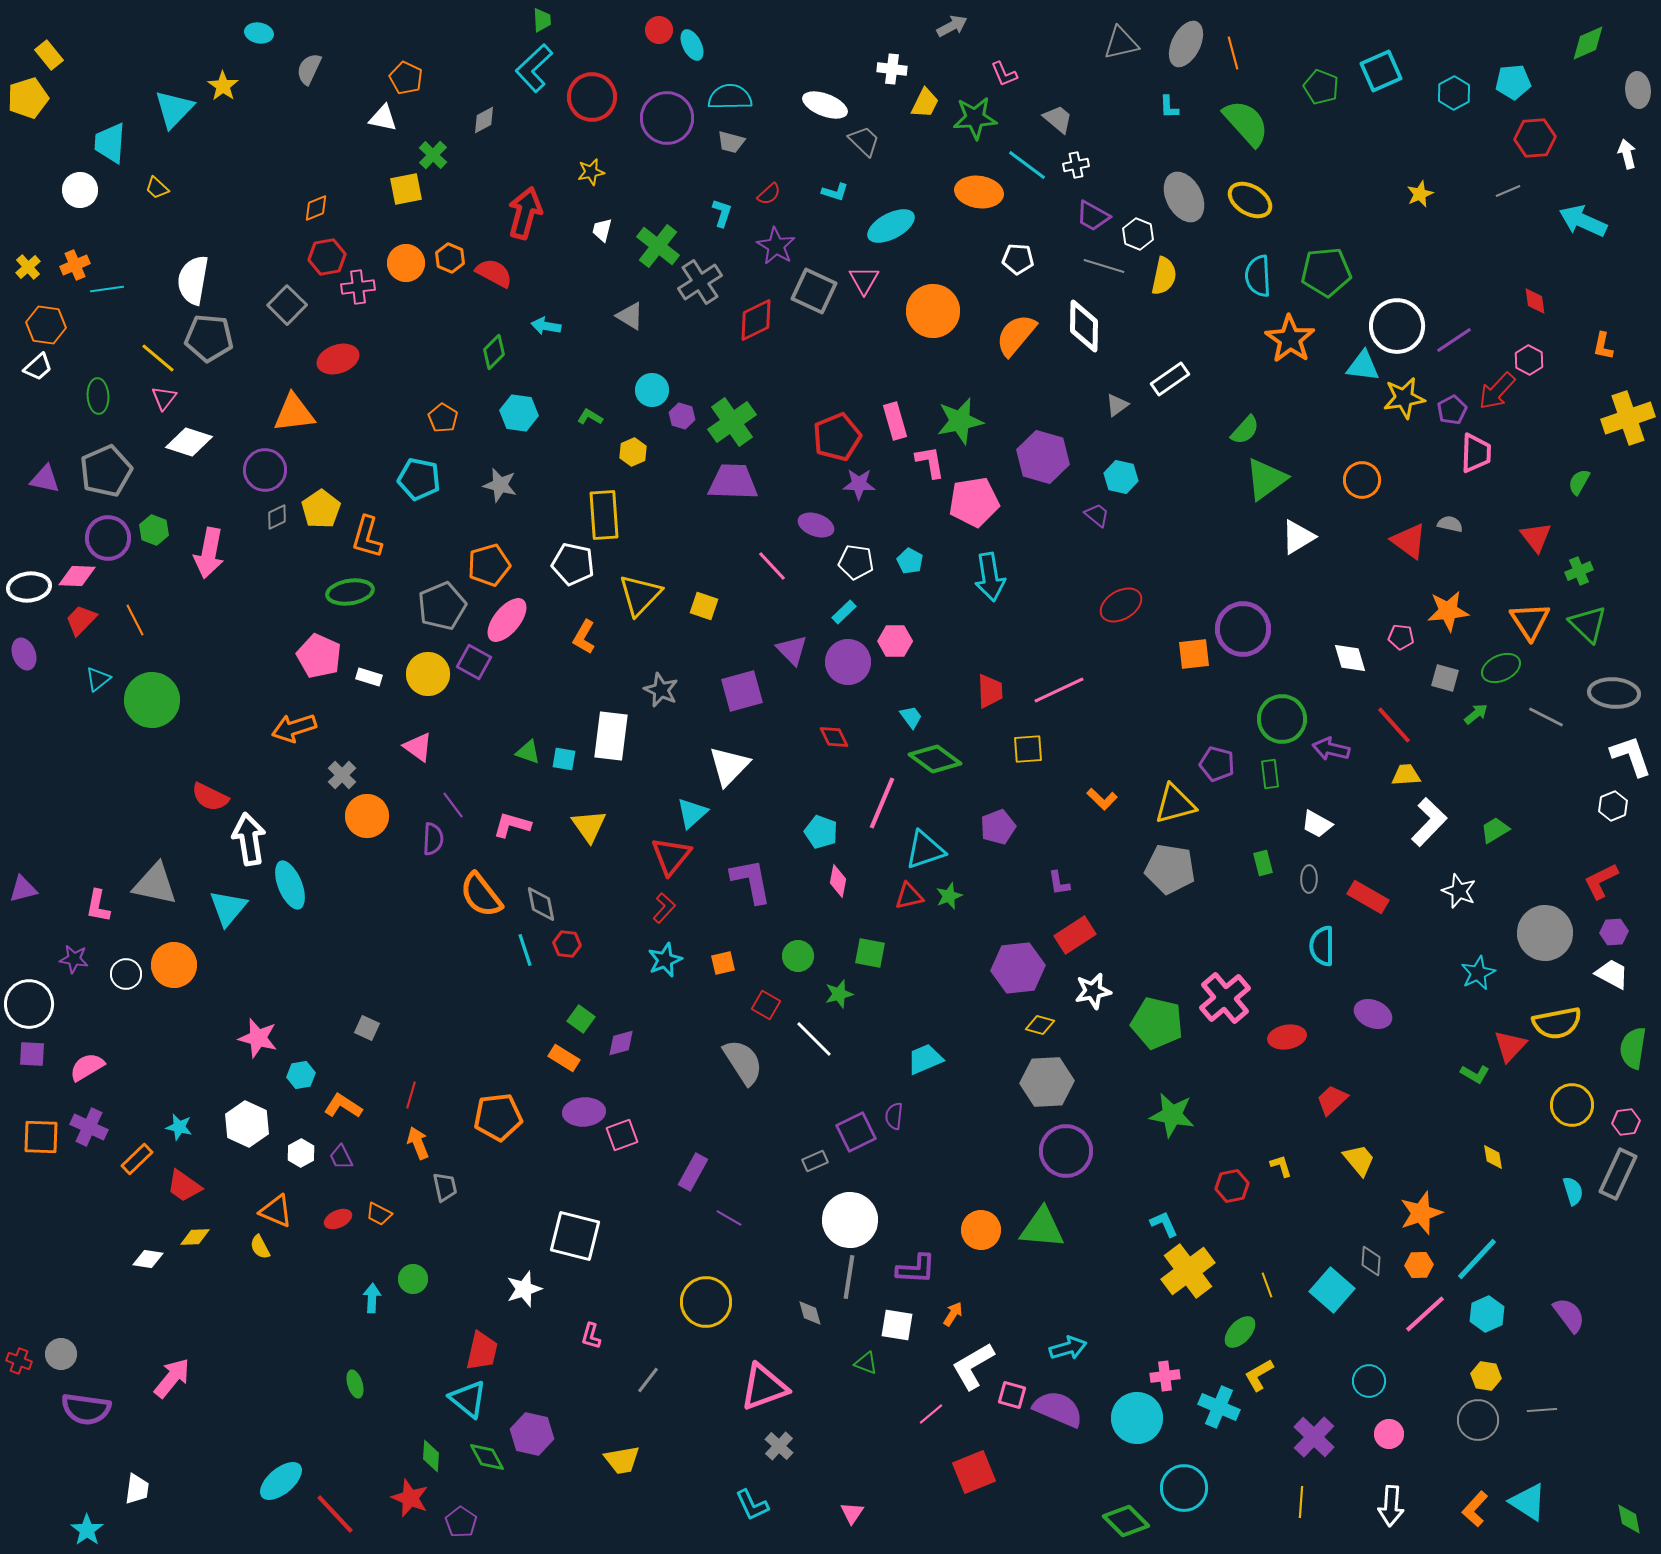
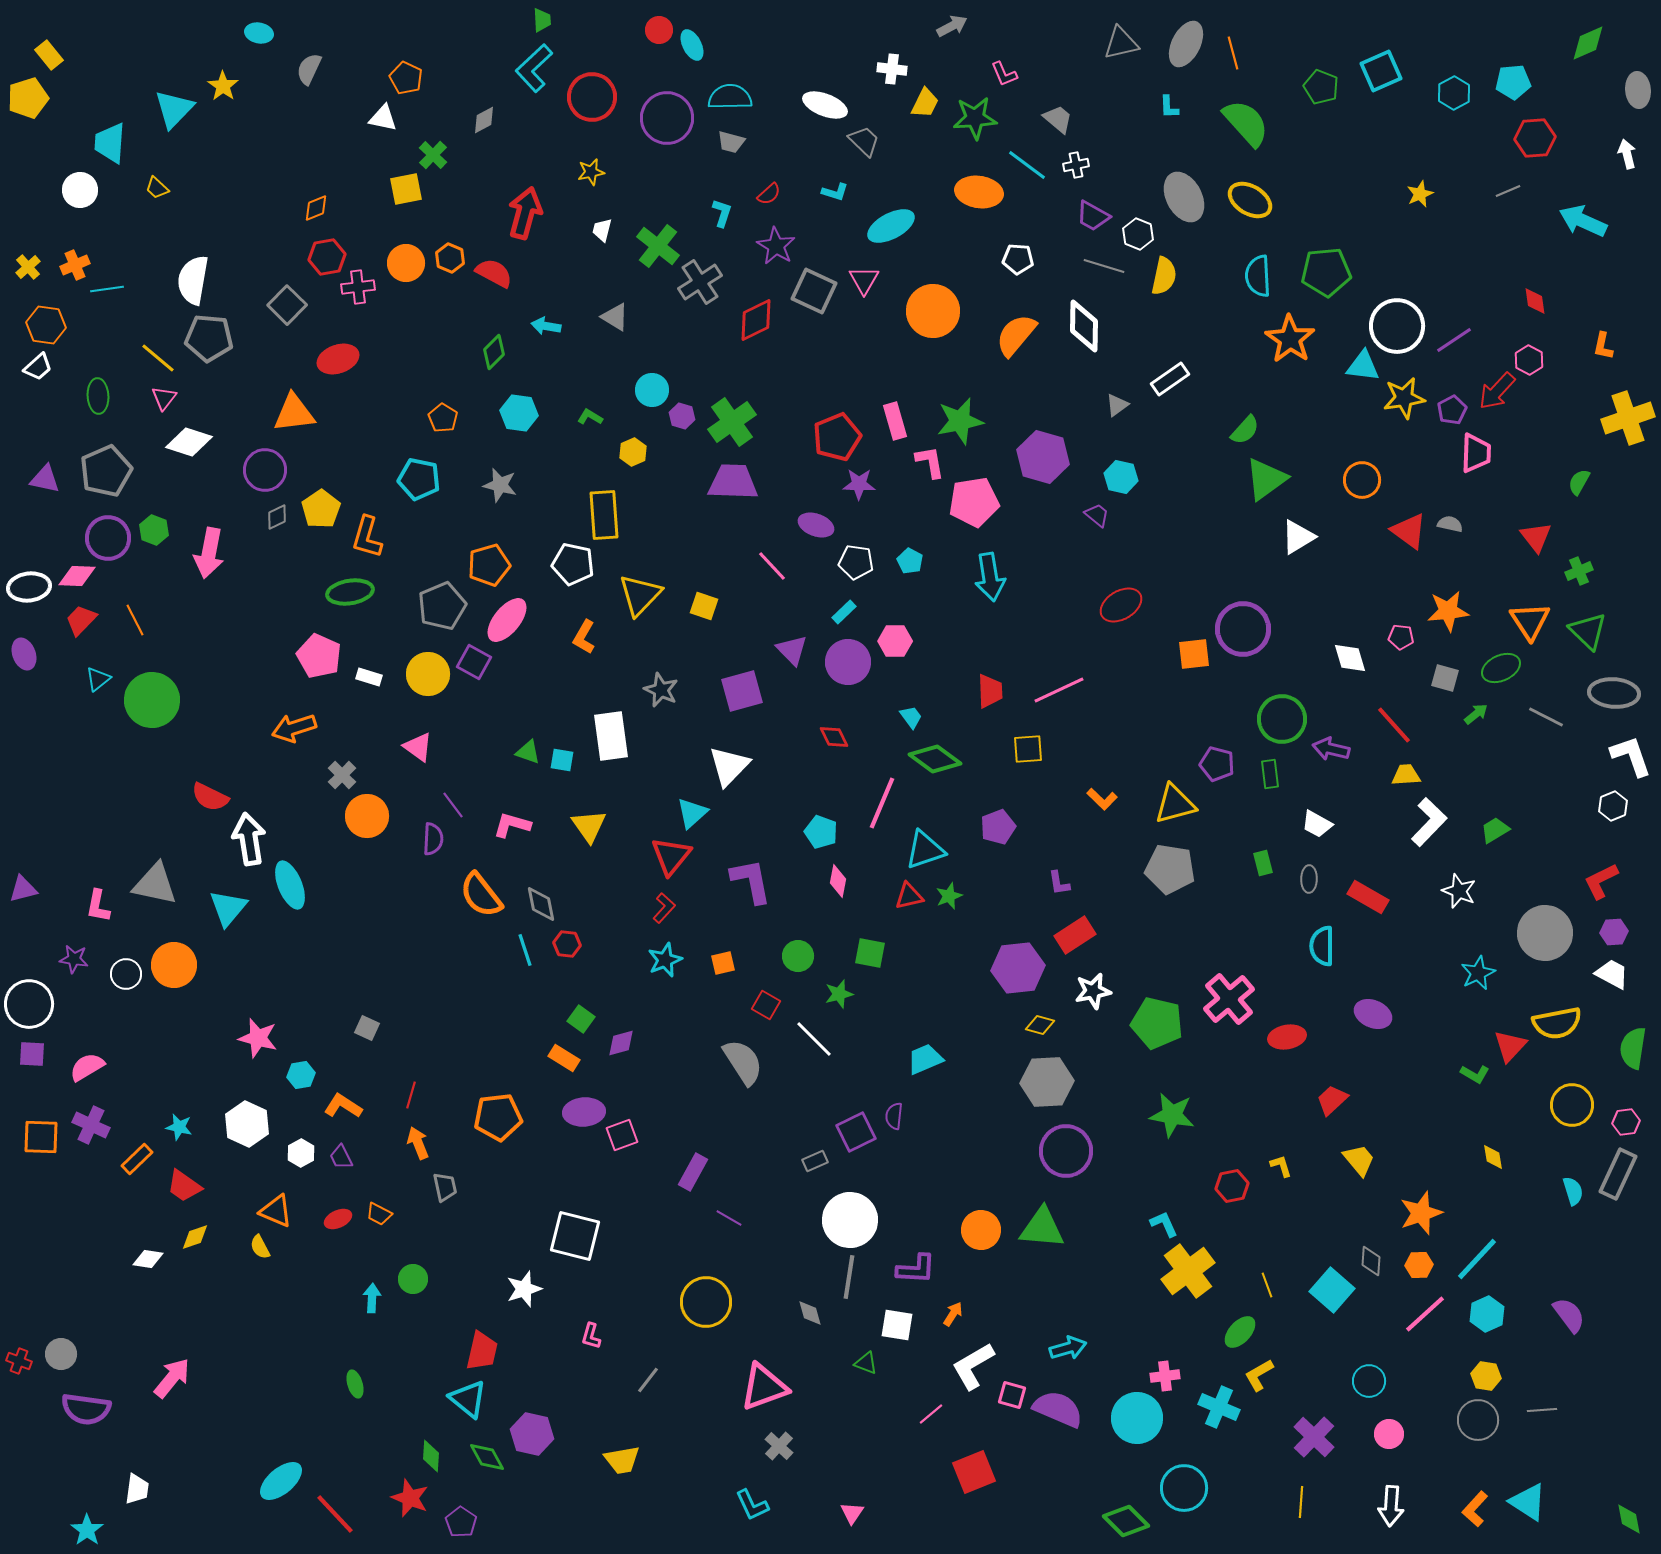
gray triangle at (630, 316): moved 15 px left, 1 px down
red triangle at (1409, 541): moved 10 px up
green triangle at (1588, 624): moved 7 px down
white rectangle at (611, 736): rotated 15 degrees counterclockwise
cyan square at (564, 759): moved 2 px left, 1 px down
pink cross at (1225, 998): moved 4 px right, 1 px down
purple cross at (89, 1127): moved 2 px right, 2 px up
yellow diamond at (195, 1237): rotated 16 degrees counterclockwise
